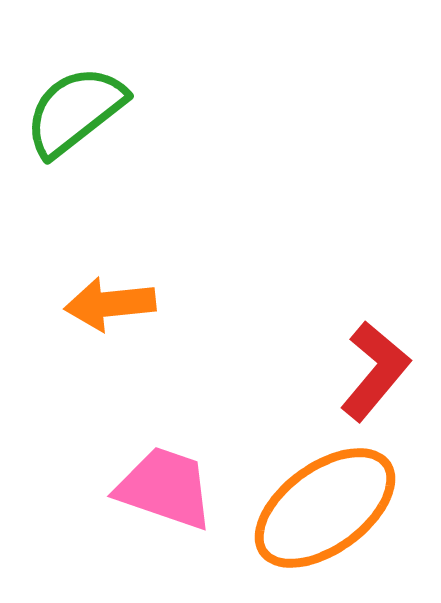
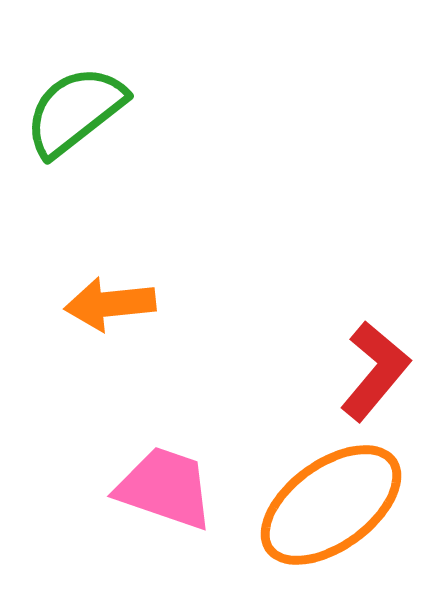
orange ellipse: moved 6 px right, 3 px up
